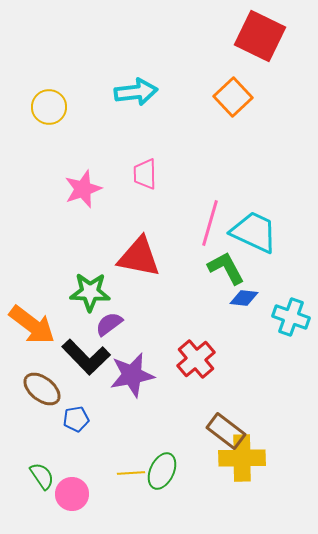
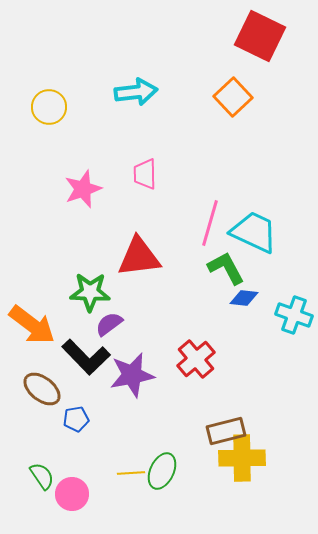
red triangle: rotated 18 degrees counterclockwise
cyan cross: moved 3 px right, 2 px up
brown rectangle: rotated 51 degrees counterclockwise
